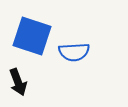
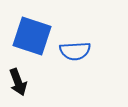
blue semicircle: moved 1 px right, 1 px up
